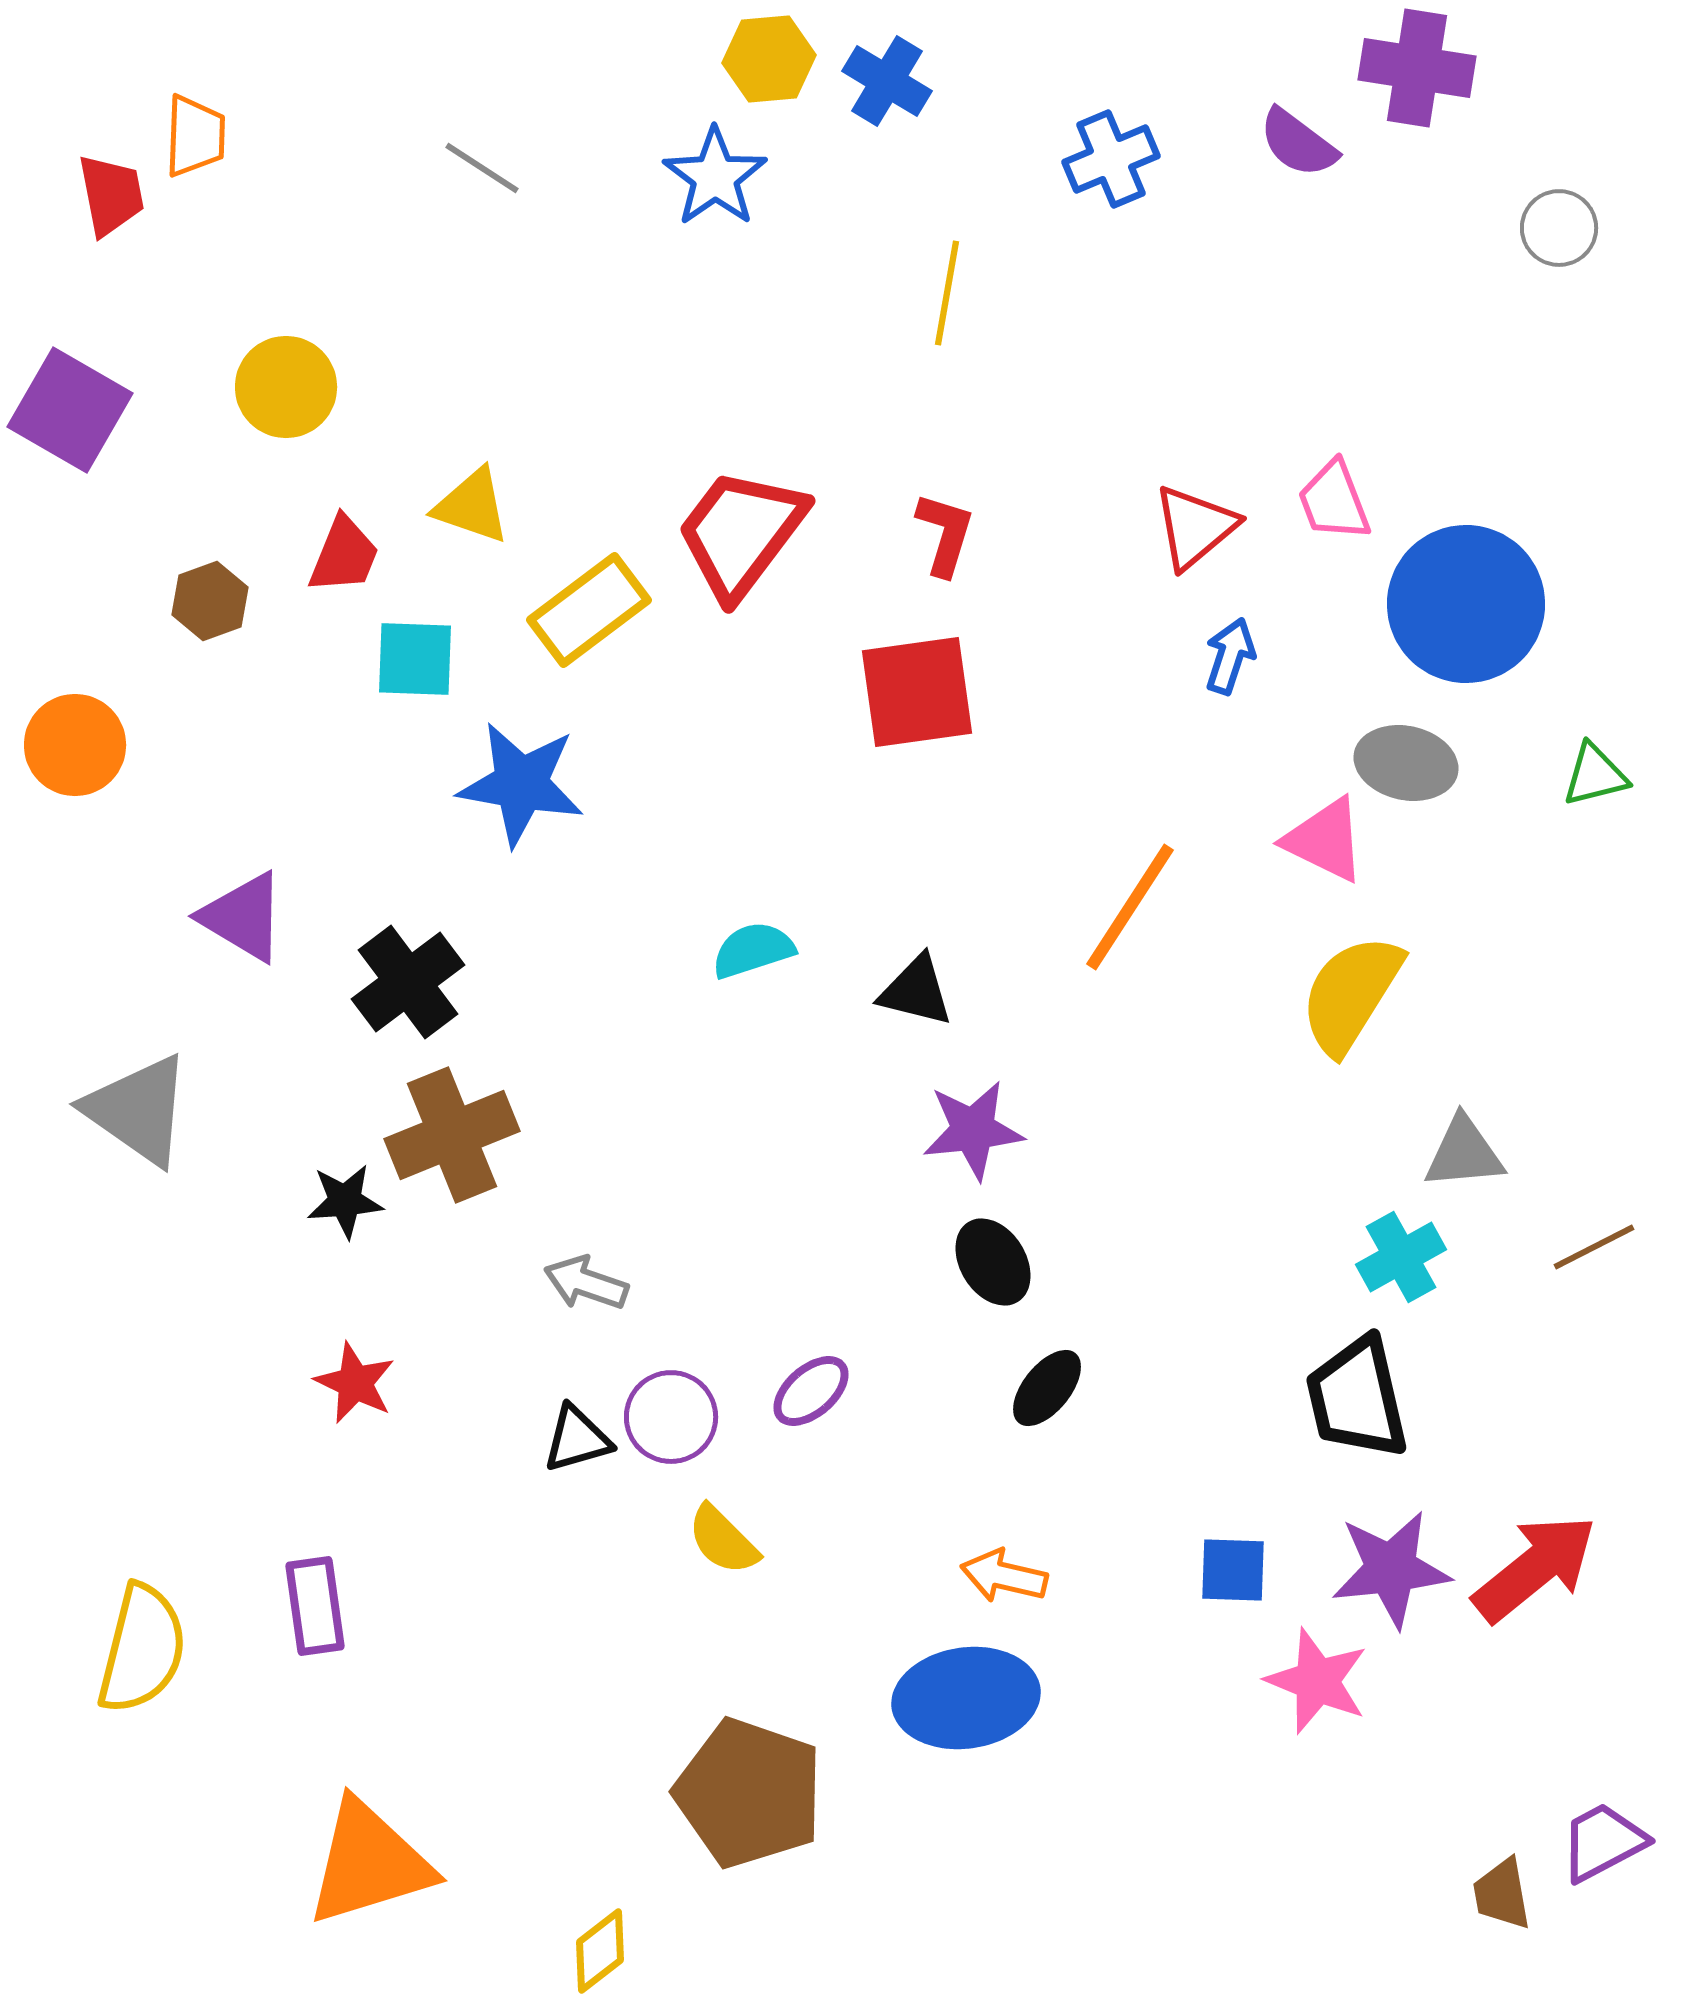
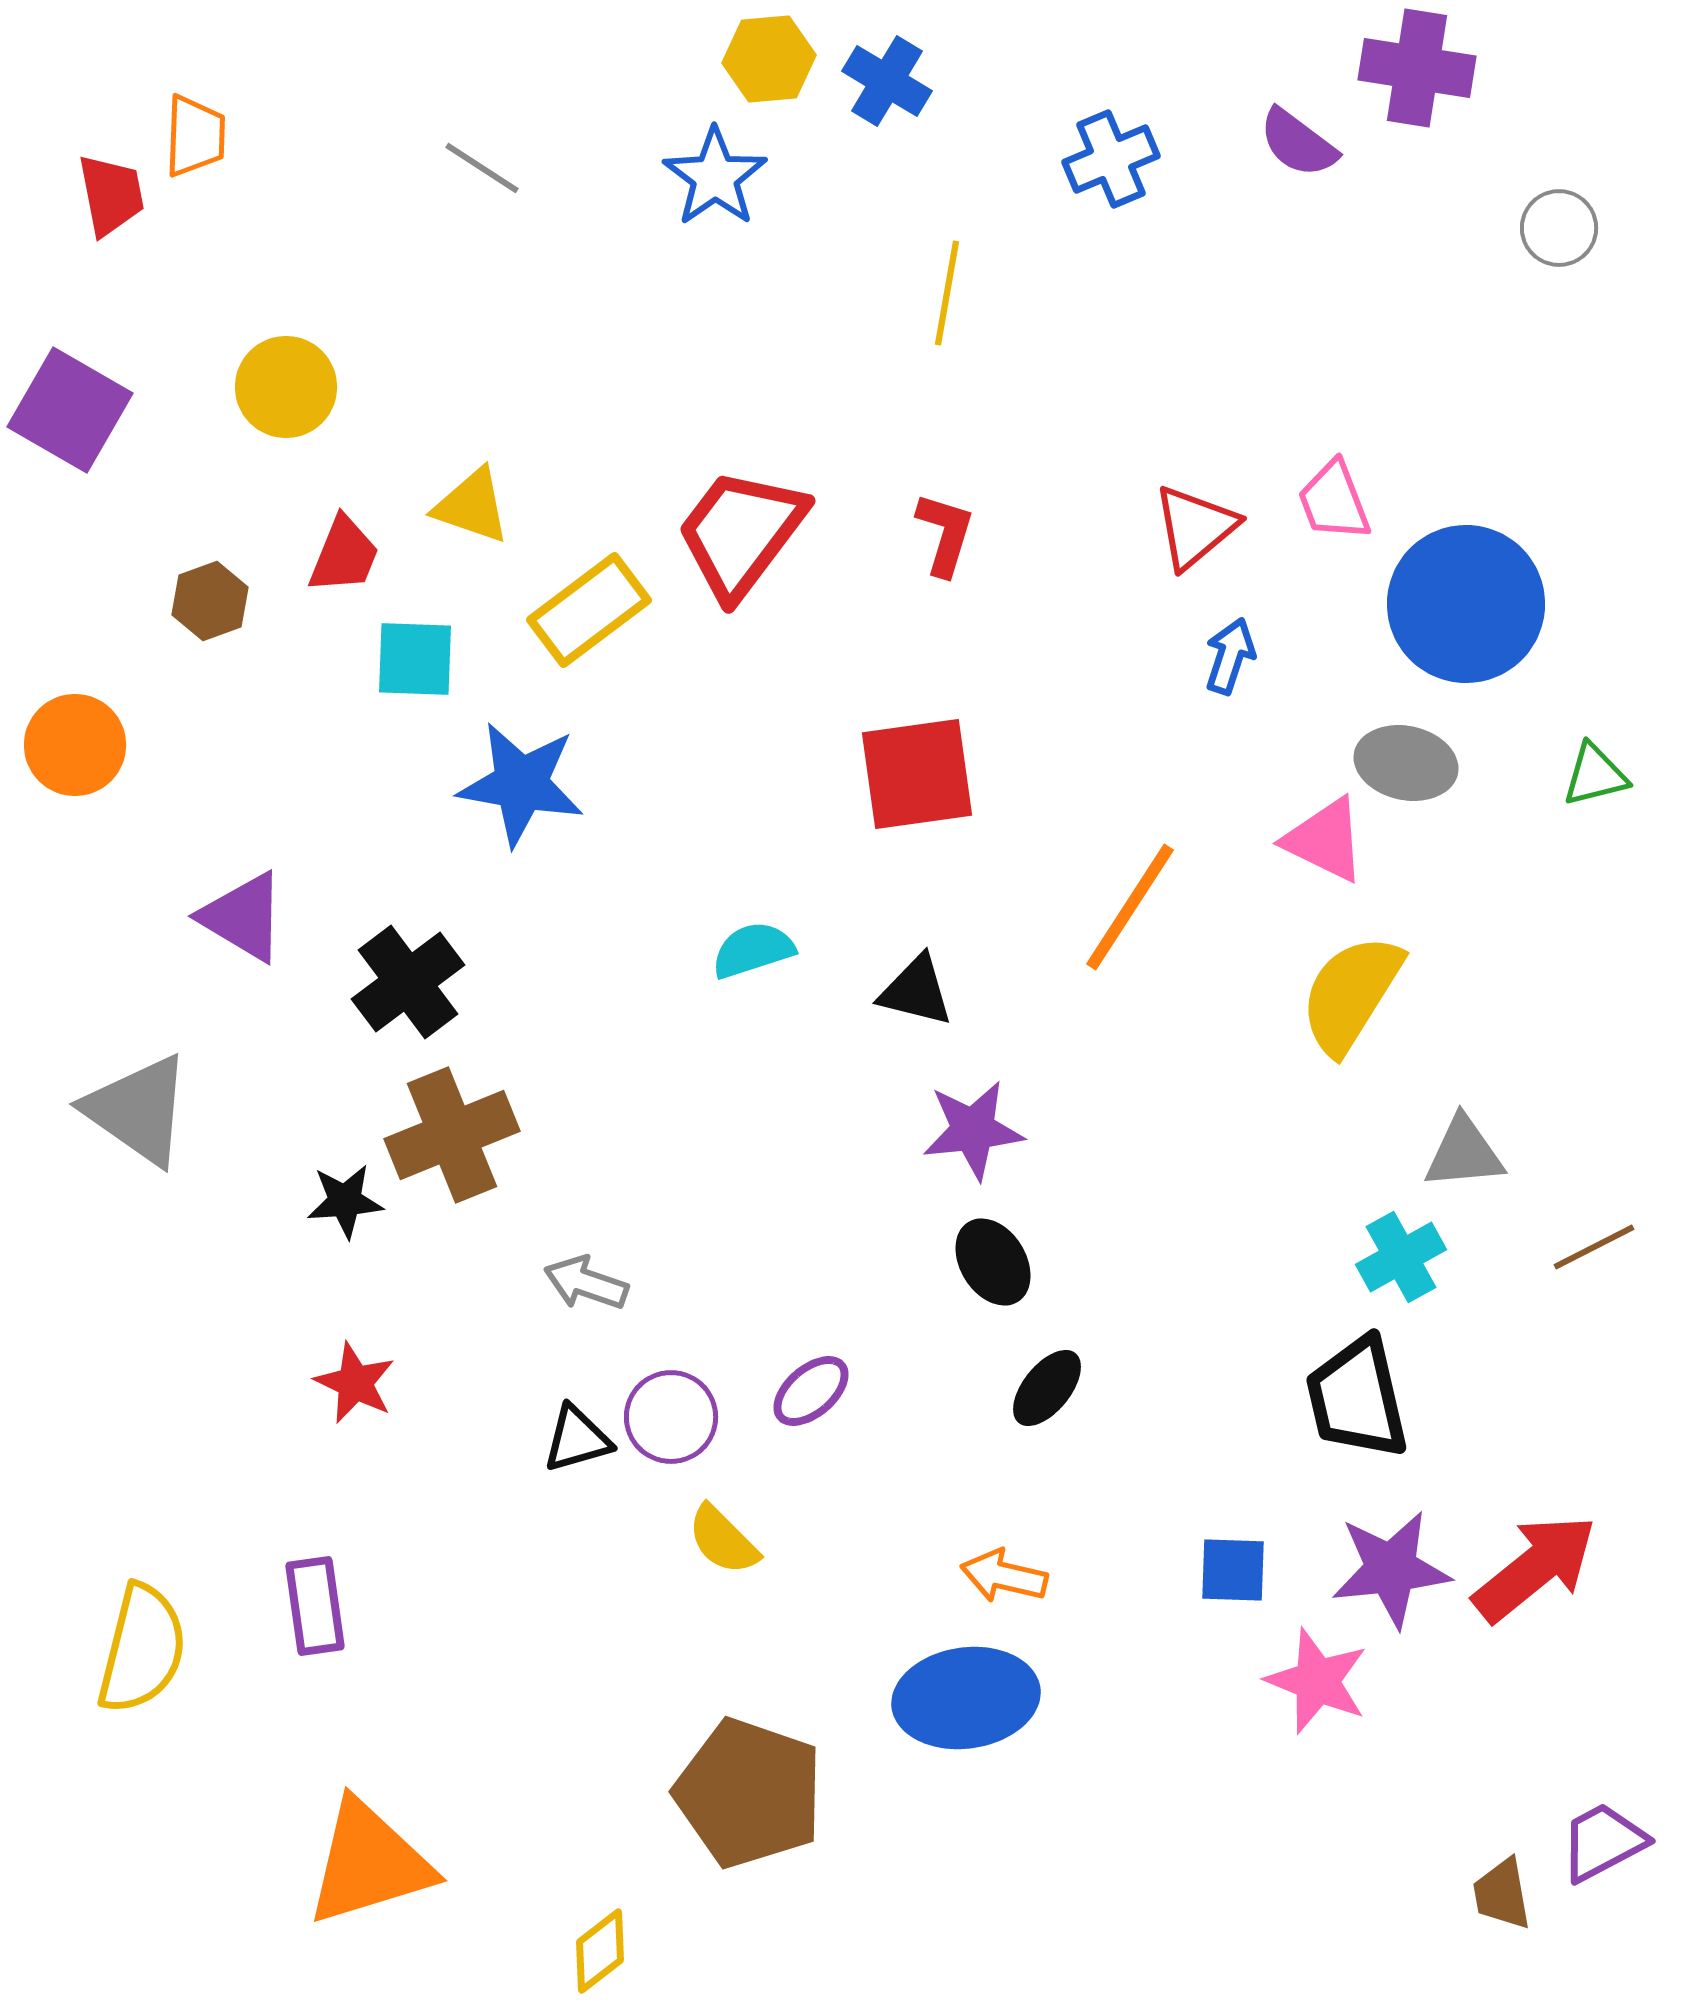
red square at (917, 692): moved 82 px down
